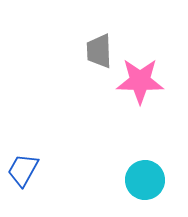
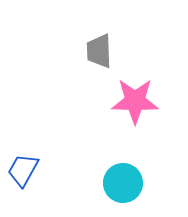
pink star: moved 5 px left, 20 px down
cyan circle: moved 22 px left, 3 px down
